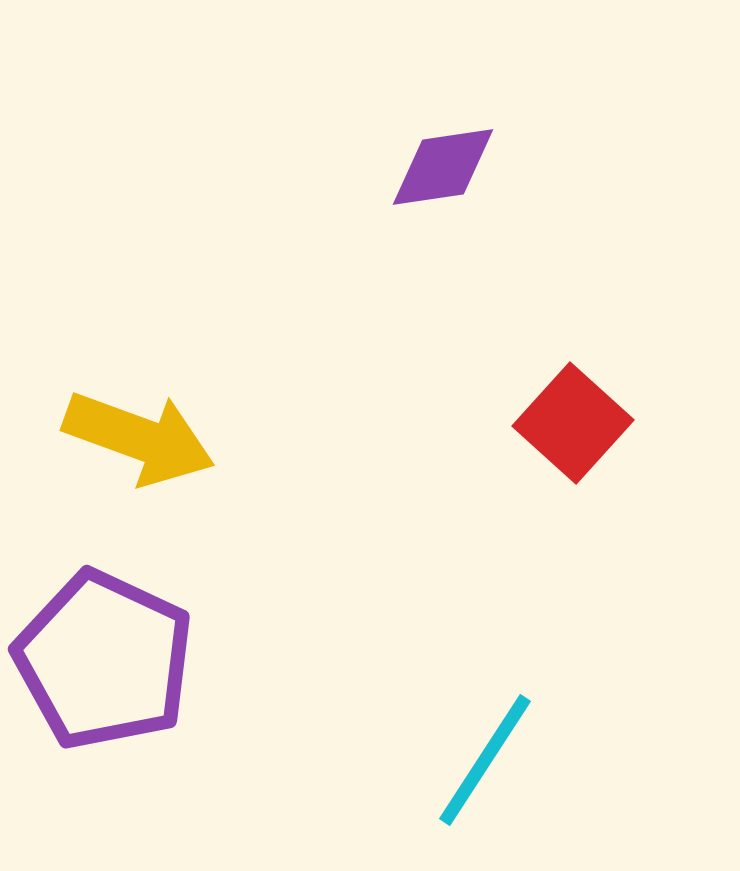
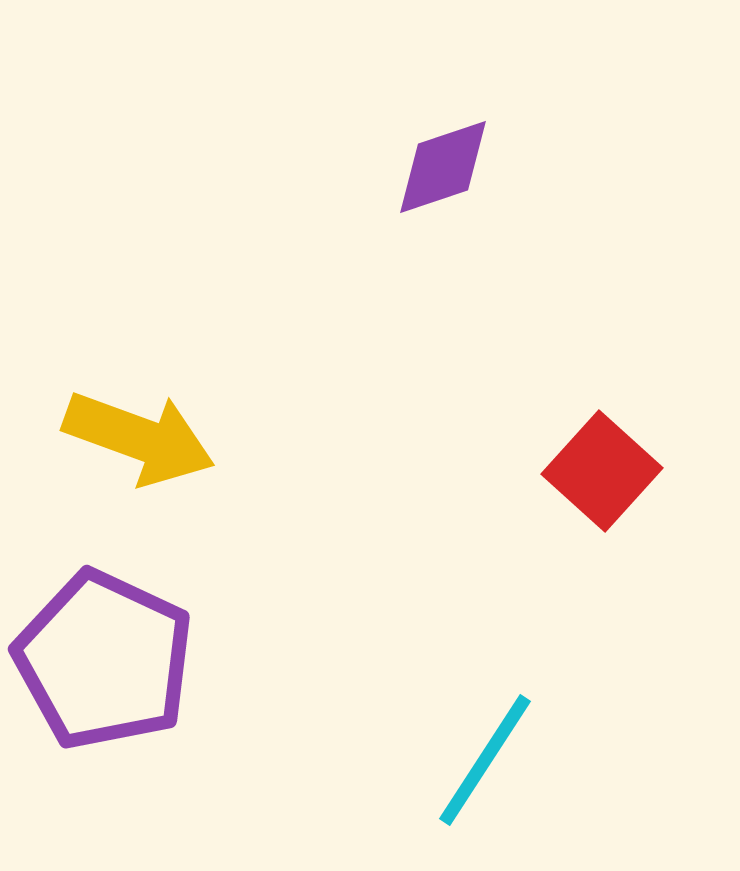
purple diamond: rotated 10 degrees counterclockwise
red square: moved 29 px right, 48 px down
